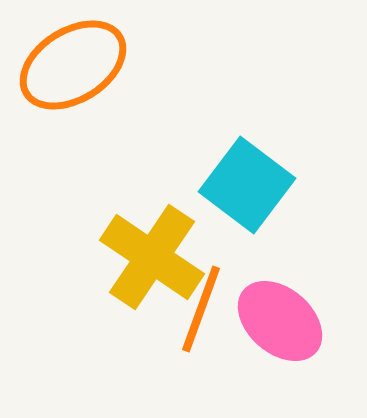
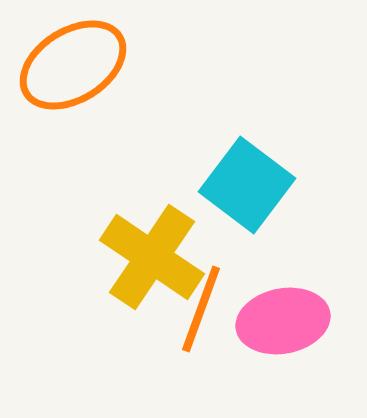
pink ellipse: moved 3 px right; rotated 52 degrees counterclockwise
